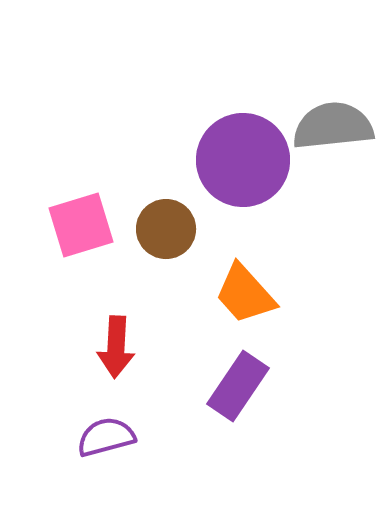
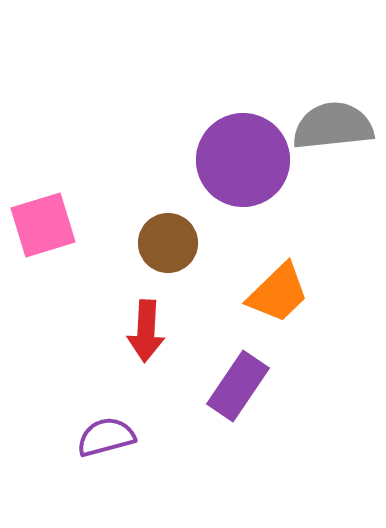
pink square: moved 38 px left
brown circle: moved 2 px right, 14 px down
orange trapezoid: moved 33 px right, 1 px up; rotated 92 degrees counterclockwise
red arrow: moved 30 px right, 16 px up
